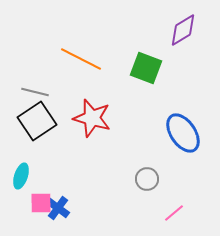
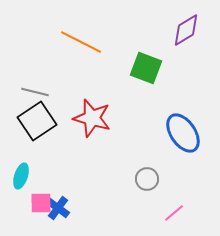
purple diamond: moved 3 px right
orange line: moved 17 px up
